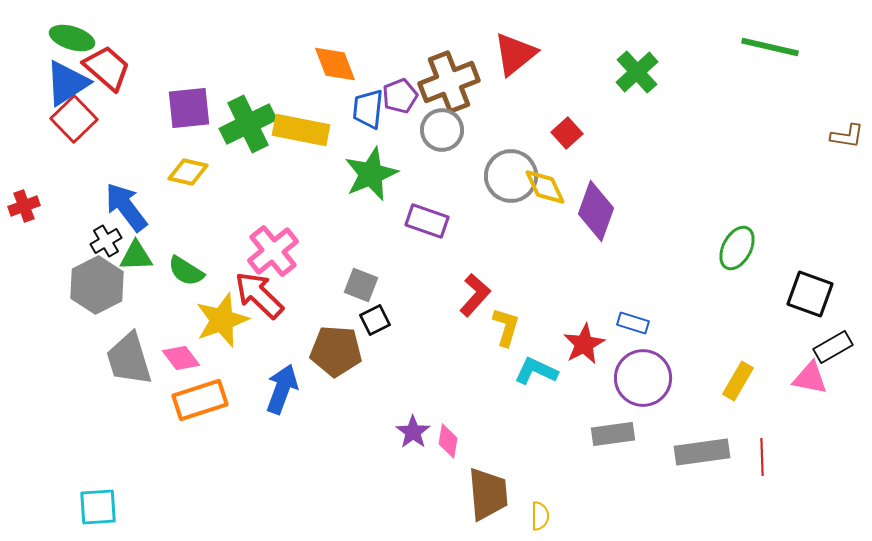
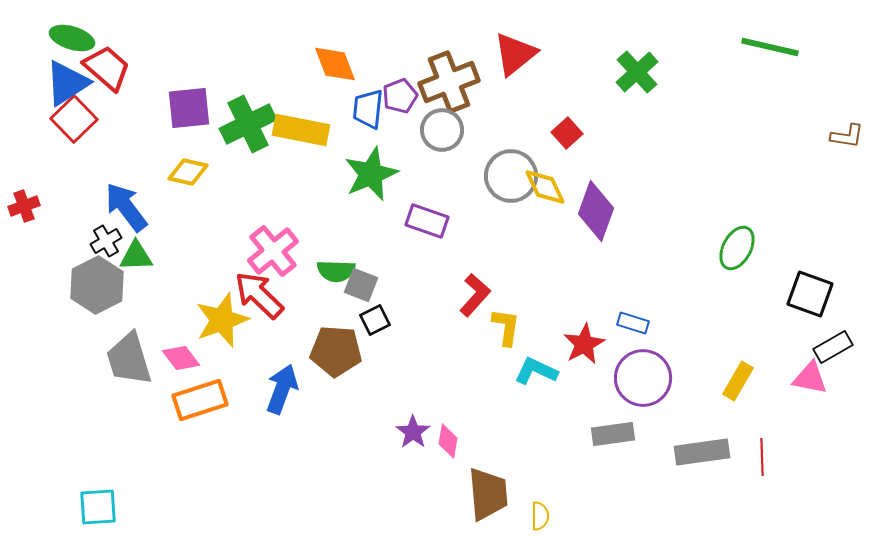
green semicircle at (186, 271): moved 150 px right; rotated 30 degrees counterclockwise
yellow L-shape at (506, 327): rotated 9 degrees counterclockwise
